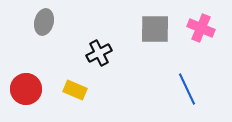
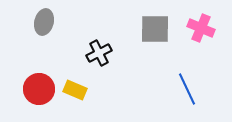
red circle: moved 13 px right
